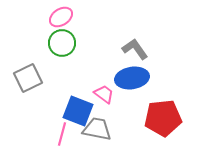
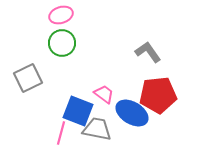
pink ellipse: moved 2 px up; rotated 15 degrees clockwise
gray L-shape: moved 13 px right, 3 px down
blue ellipse: moved 35 px down; rotated 40 degrees clockwise
red pentagon: moved 5 px left, 23 px up
pink line: moved 1 px left, 1 px up
